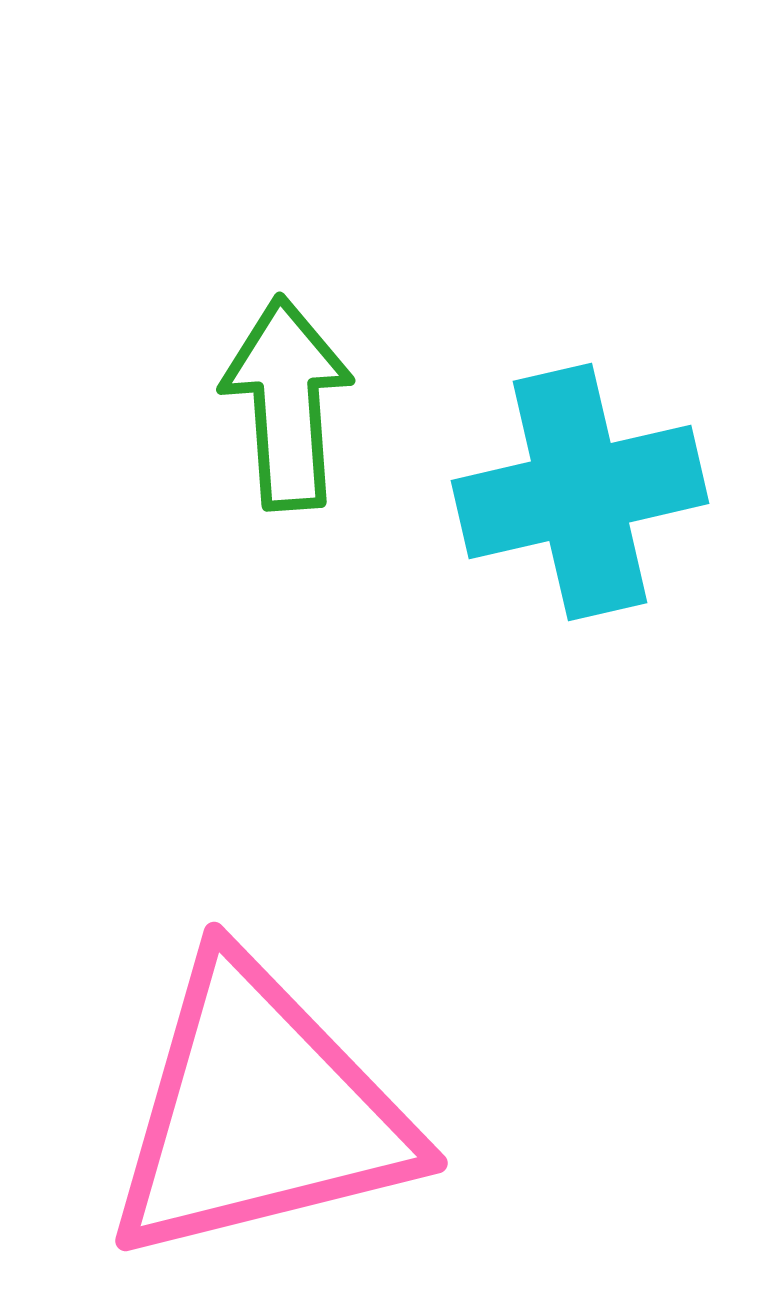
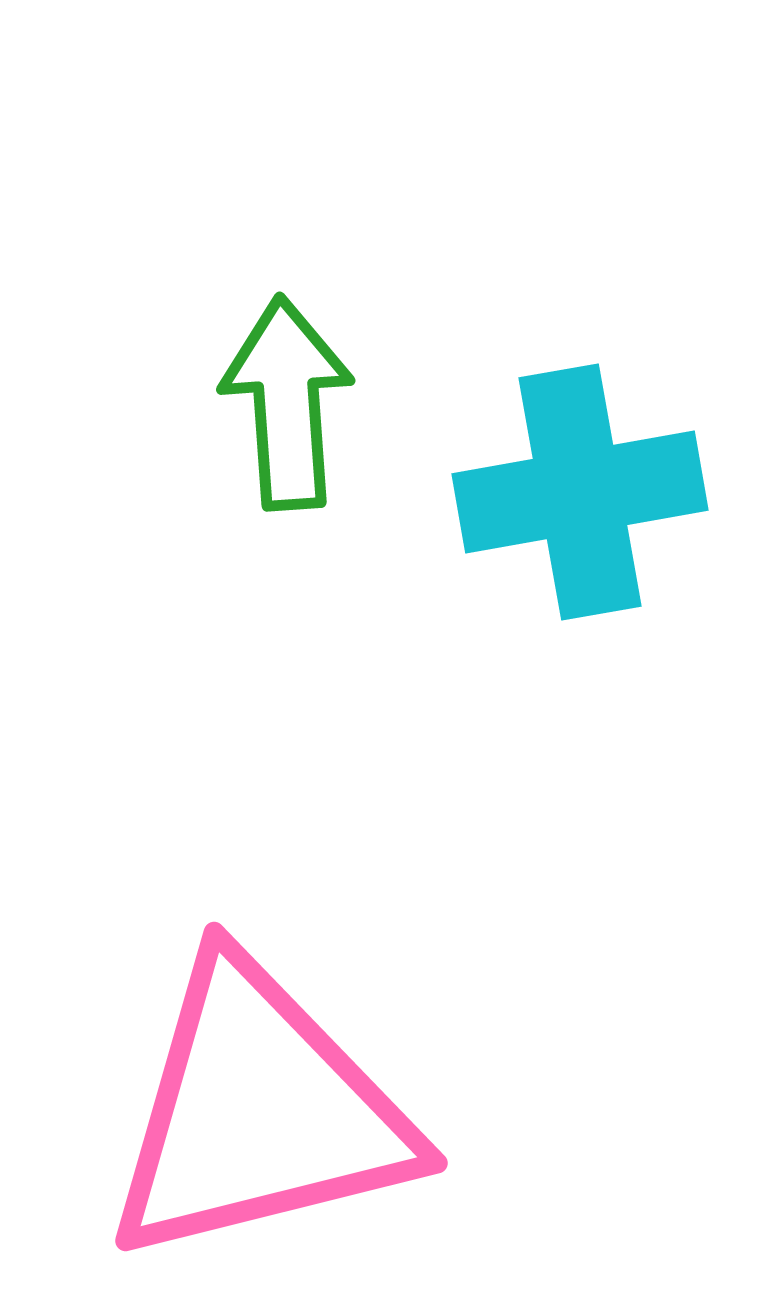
cyan cross: rotated 3 degrees clockwise
